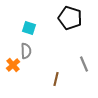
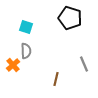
cyan square: moved 3 px left, 1 px up
